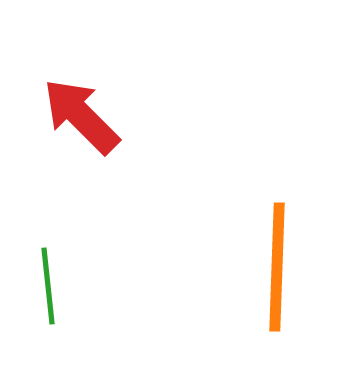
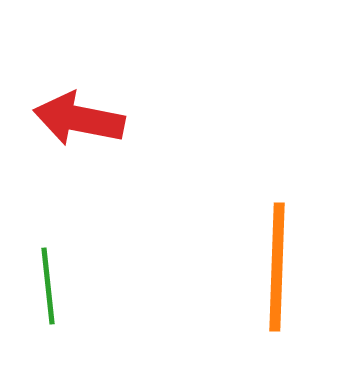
red arrow: moved 2 px left, 3 px down; rotated 34 degrees counterclockwise
